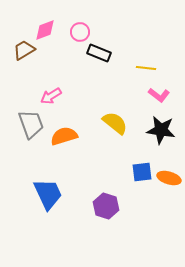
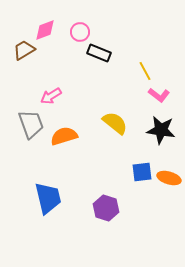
yellow line: moved 1 px left, 3 px down; rotated 54 degrees clockwise
blue trapezoid: moved 4 px down; rotated 12 degrees clockwise
purple hexagon: moved 2 px down
